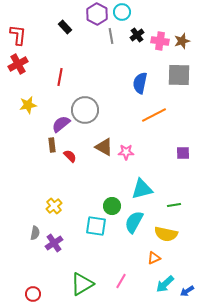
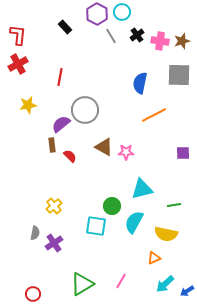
gray line: rotated 21 degrees counterclockwise
